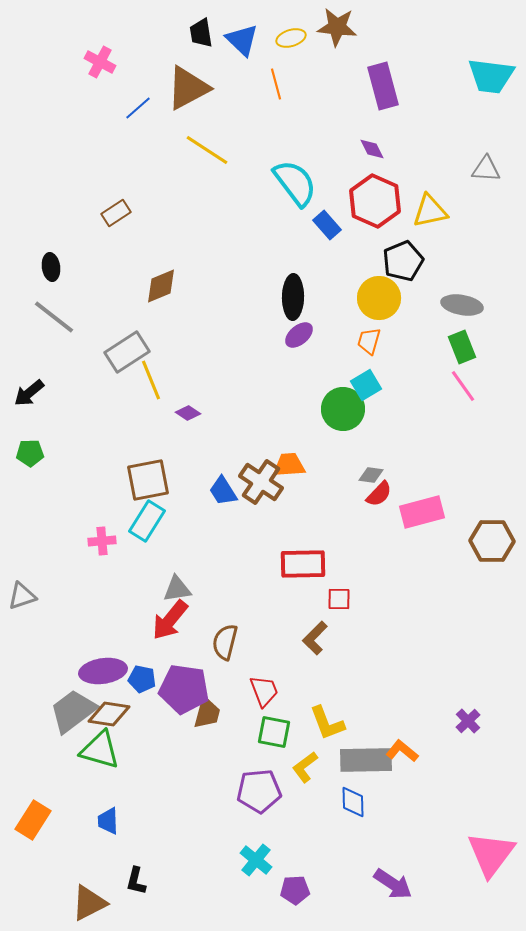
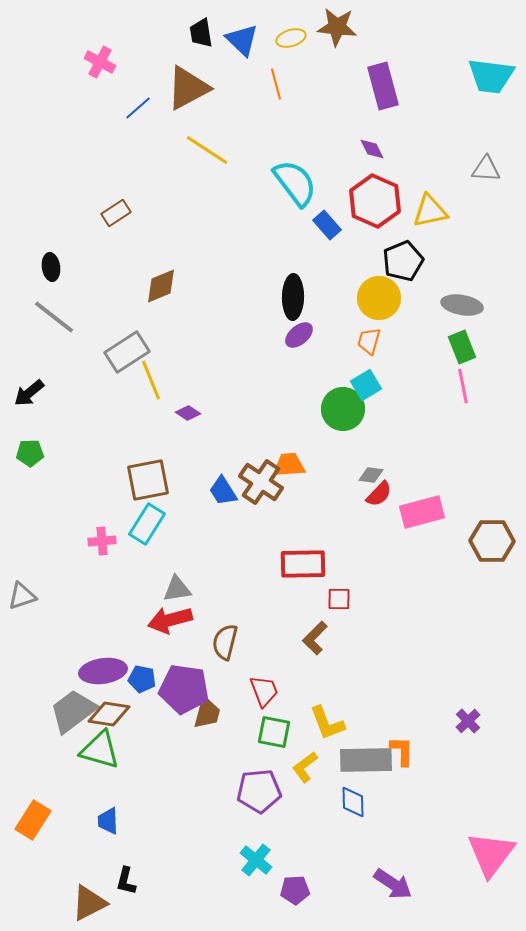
pink line at (463, 386): rotated 24 degrees clockwise
cyan rectangle at (147, 521): moved 3 px down
red arrow at (170, 620): rotated 36 degrees clockwise
orange L-shape at (402, 751): rotated 52 degrees clockwise
black L-shape at (136, 881): moved 10 px left
